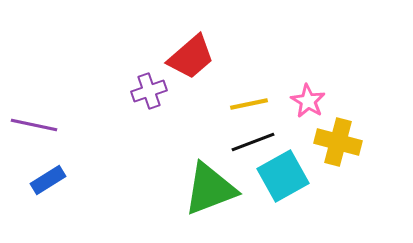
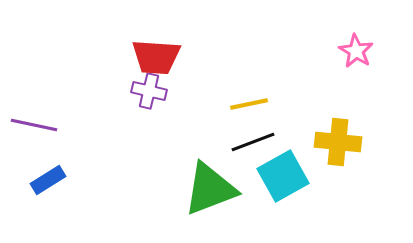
red trapezoid: moved 35 px left; rotated 45 degrees clockwise
purple cross: rotated 32 degrees clockwise
pink star: moved 48 px right, 50 px up
yellow cross: rotated 9 degrees counterclockwise
